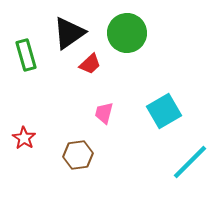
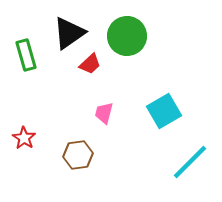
green circle: moved 3 px down
